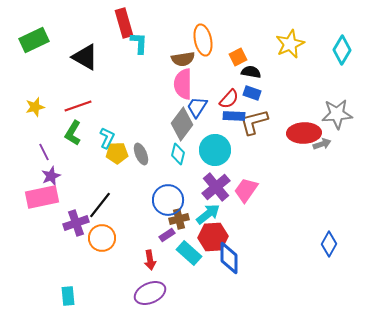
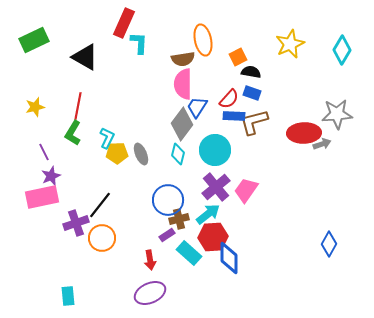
red rectangle at (124, 23): rotated 40 degrees clockwise
red line at (78, 106): rotated 60 degrees counterclockwise
